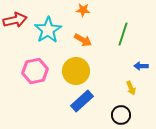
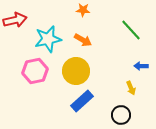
cyan star: moved 9 px down; rotated 20 degrees clockwise
green line: moved 8 px right, 4 px up; rotated 60 degrees counterclockwise
